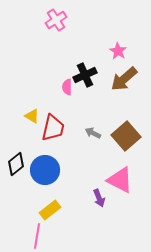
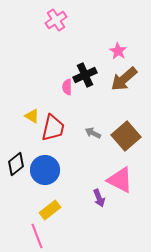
pink line: rotated 30 degrees counterclockwise
